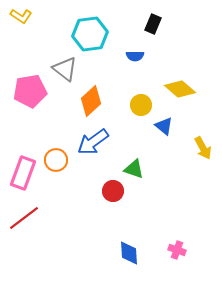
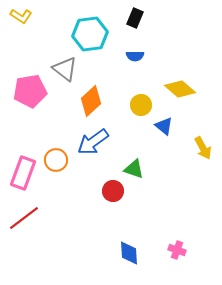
black rectangle: moved 18 px left, 6 px up
